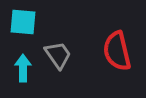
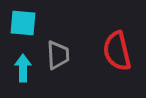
cyan square: moved 1 px down
gray trapezoid: rotated 32 degrees clockwise
